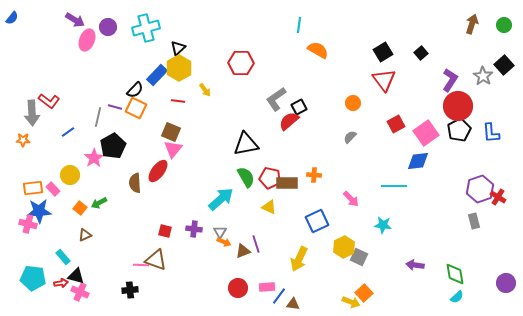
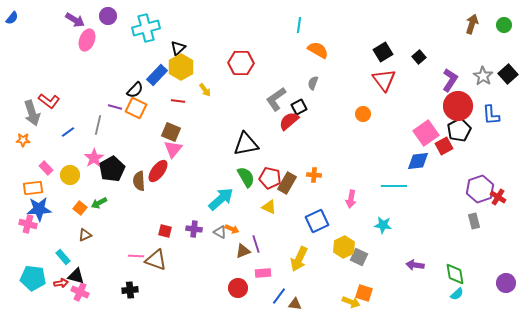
purple circle at (108, 27): moved 11 px up
black square at (421, 53): moved 2 px left, 4 px down
black square at (504, 65): moved 4 px right, 9 px down
yellow hexagon at (179, 68): moved 2 px right, 1 px up
orange circle at (353, 103): moved 10 px right, 11 px down
gray arrow at (32, 113): rotated 15 degrees counterclockwise
gray line at (98, 117): moved 8 px down
red square at (396, 124): moved 48 px right, 22 px down
blue L-shape at (491, 133): moved 18 px up
gray semicircle at (350, 137): moved 37 px left, 54 px up; rotated 24 degrees counterclockwise
black pentagon at (113, 146): moved 1 px left, 23 px down
brown semicircle at (135, 183): moved 4 px right, 2 px up
brown rectangle at (287, 183): rotated 60 degrees counterclockwise
pink rectangle at (53, 189): moved 7 px left, 21 px up
pink arrow at (351, 199): rotated 54 degrees clockwise
blue star at (39, 211): moved 2 px up
gray triangle at (220, 232): rotated 32 degrees counterclockwise
orange arrow at (224, 242): moved 8 px right, 13 px up
pink line at (141, 265): moved 5 px left, 9 px up
pink rectangle at (267, 287): moved 4 px left, 14 px up
orange square at (364, 293): rotated 30 degrees counterclockwise
cyan semicircle at (457, 297): moved 3 px up
brown triangle at (293, 304): moved 2 px right
